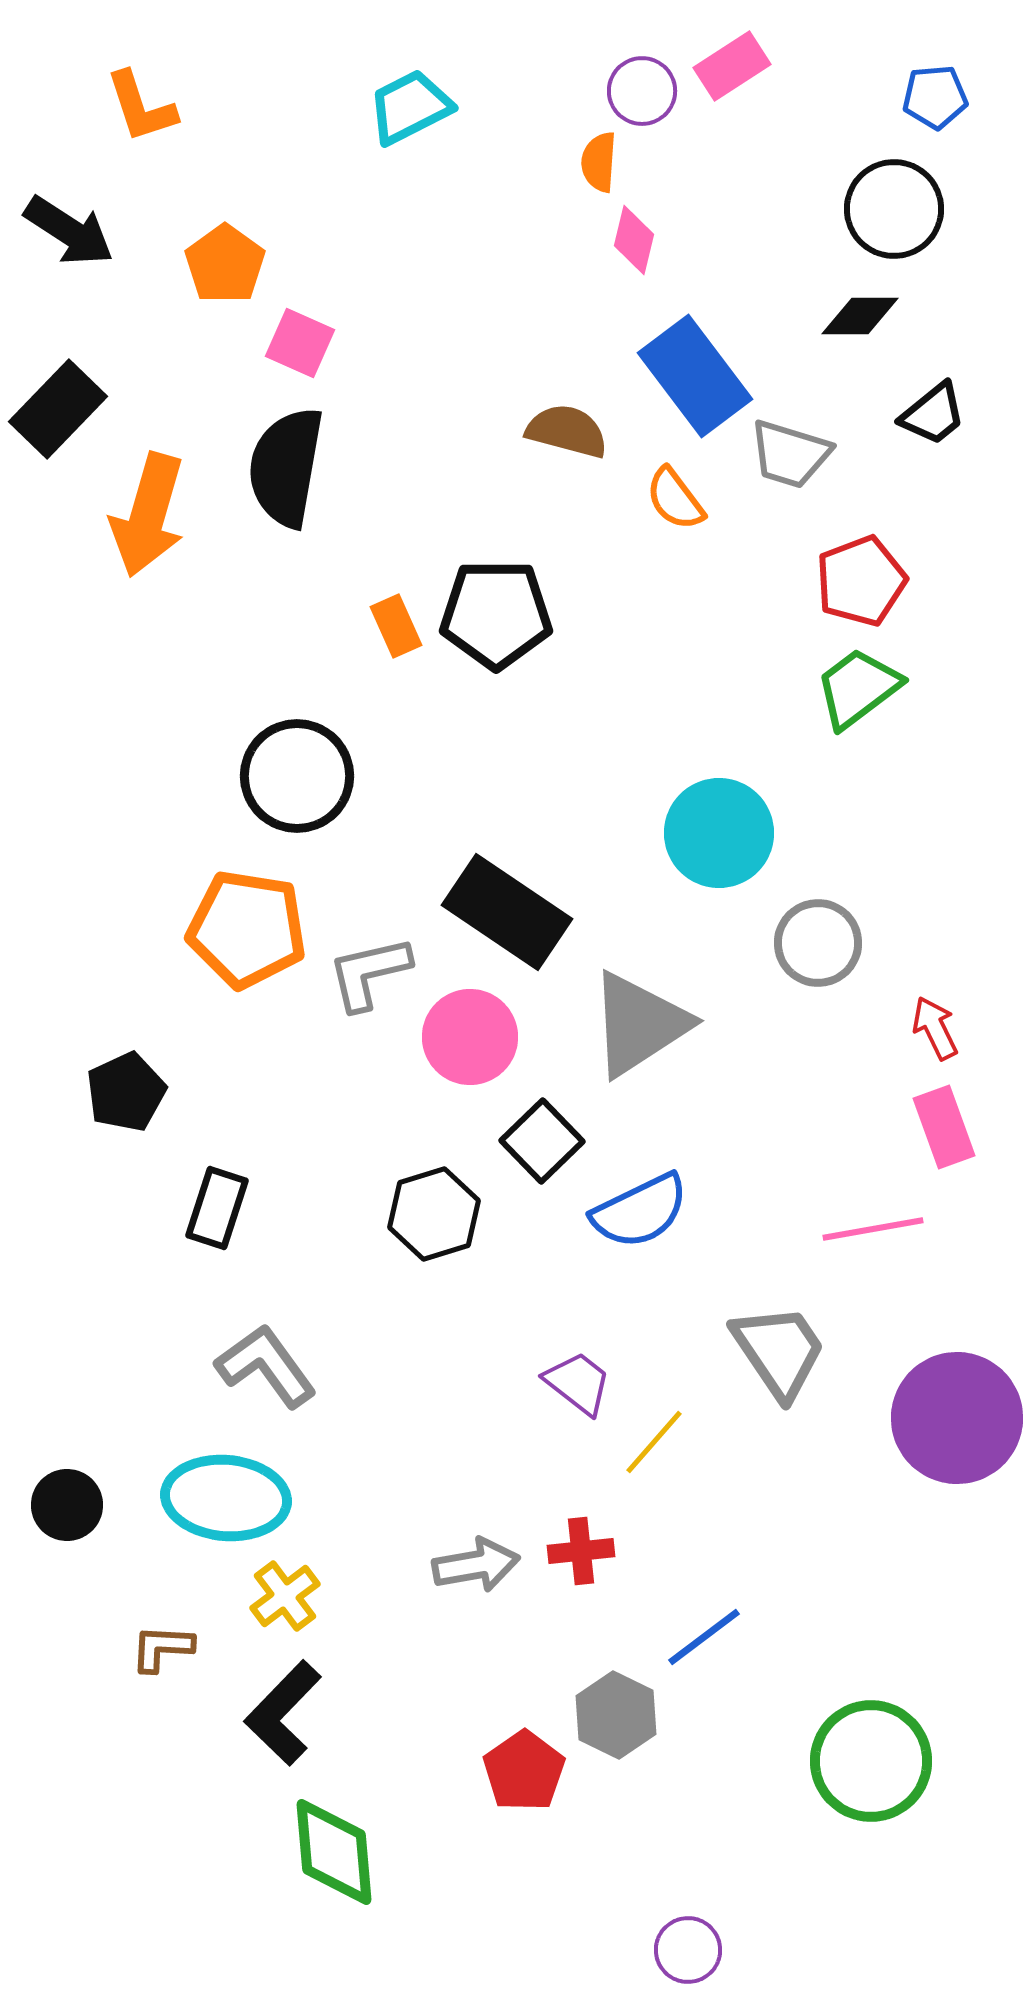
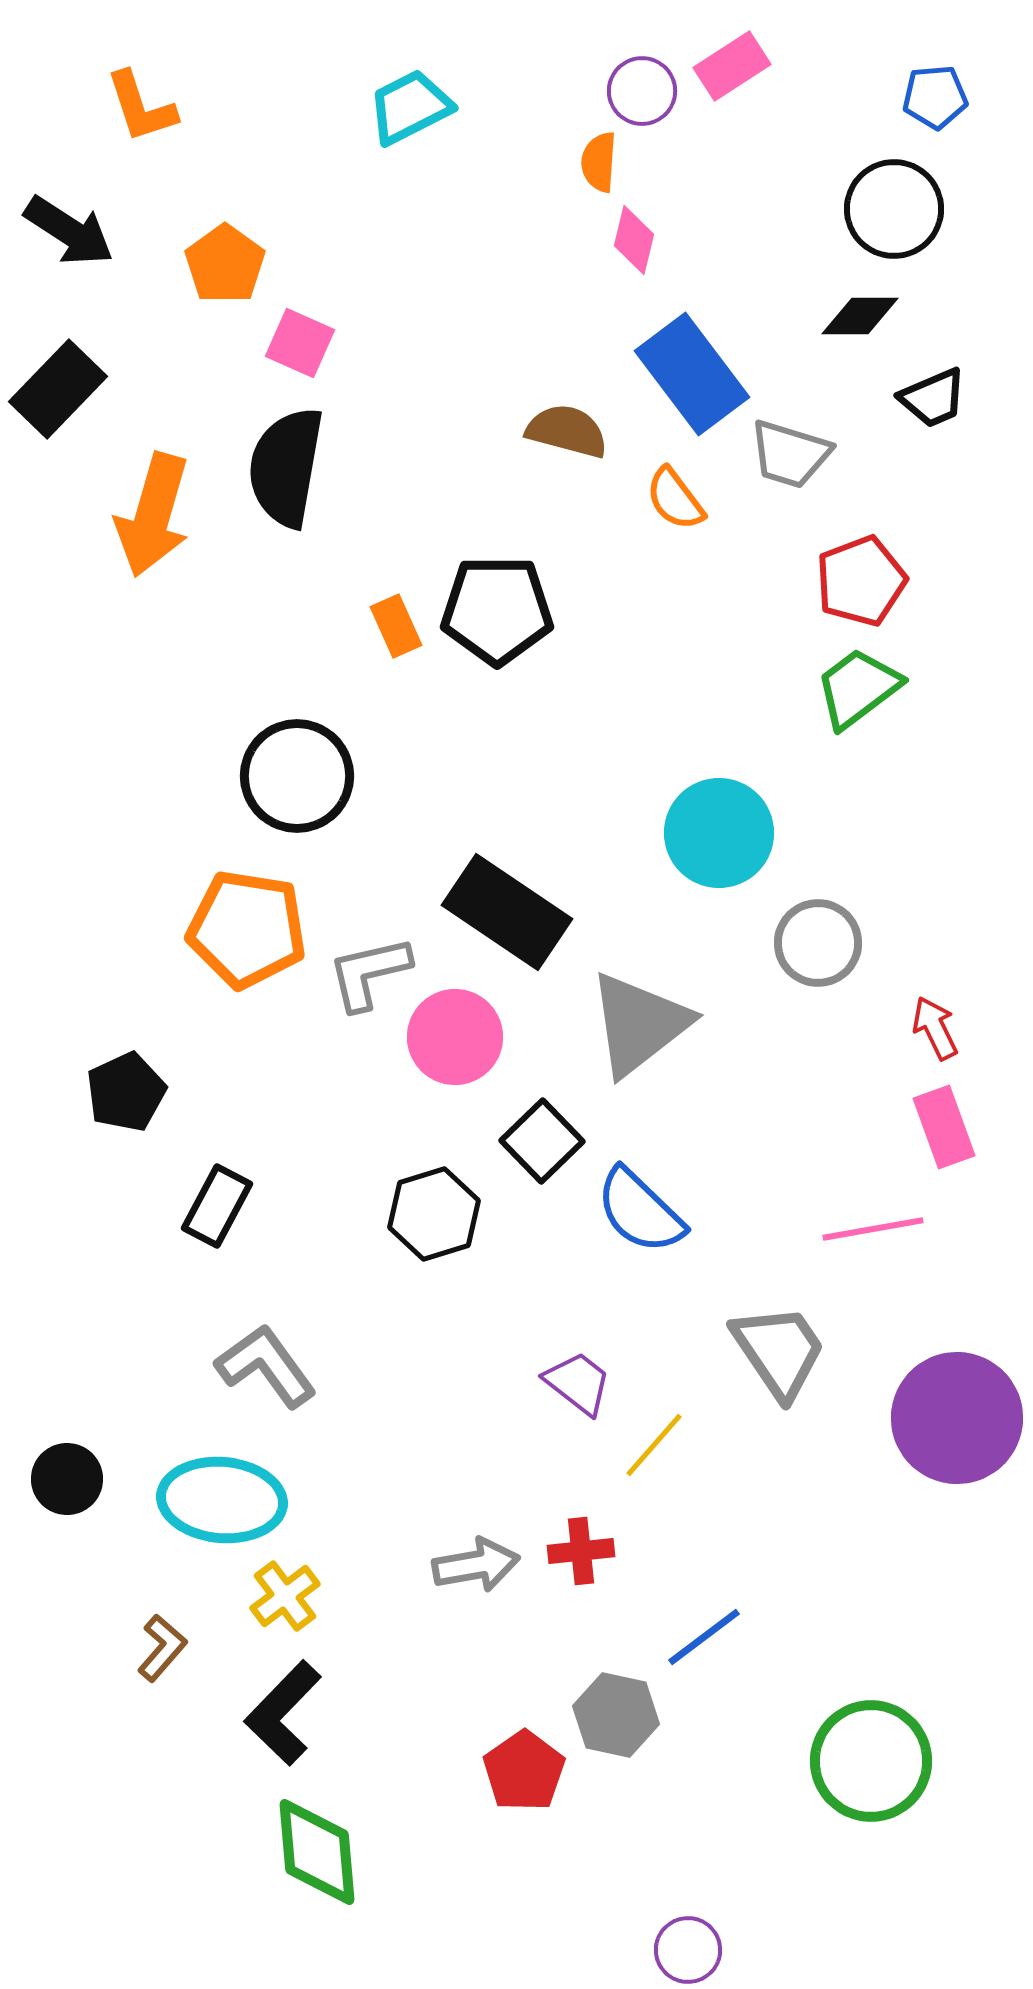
blue rectangle at (695, 376): moved 3 px left, 2 px up
black rectangle at (58, 409): moved 20 px up
black trapezoid at (933, 414): moved 16 px up; rotated 16 degrees clockwise
orange arrow at (148, 515): moved 5 px right
black pentagon at (496, 614): moved 1 px right, 4 px up
gray triangle at (639, 1024): rotated 5 degrees counterclockwise
pink circle at (470, 1037): moved 15 px left
black rectangle at (217, 1208): moved 2 px up; rotated 10 degrees clockwise
blue semicircle at (640, 1211): rotated 70 degrees clockwise
yellow line at (654, 1442): moved 3 px down
cyan ellipse at (226, 1498): moved 4 px left, 2 px down
black circle at (67, 1505): moved 26 px up
brown L-shape at (162, 1648): rotated 128 degrees clockwise
gray hexagon at (616, 1715): rotated 14 degrees counterclockwise
green diamond at (334, 1852): moved 17 px left
